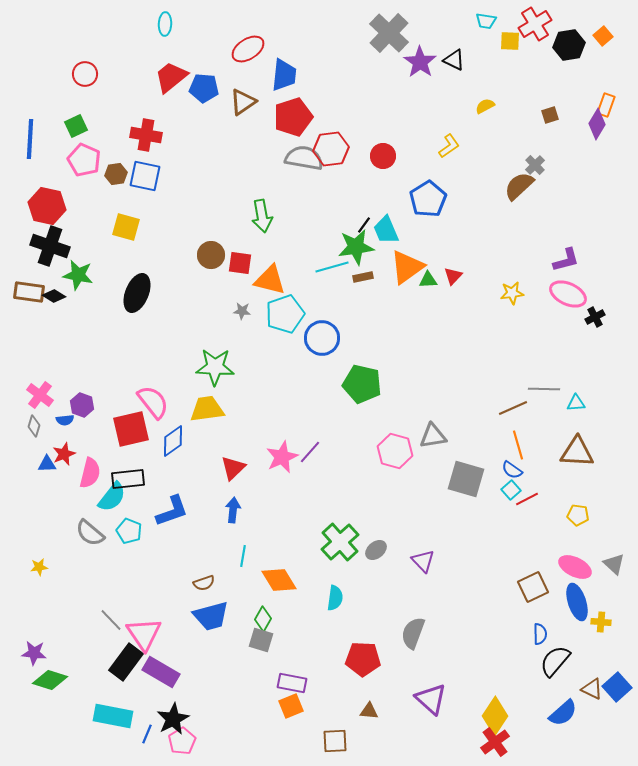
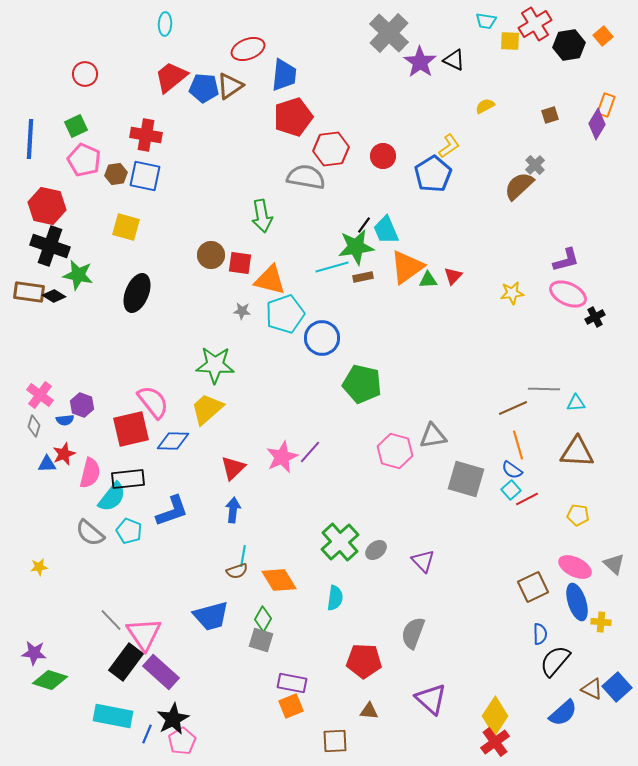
red ellipse at (248, 49): rotated 12 degrees clockwise
brown triangle at (243, 102): moved 13 px left, 16 px up
gray semicircle at (304, 158): moved 2 px right, 19 px down
blue pentagon at (428, 199): moved 5 px right, 25 px up
green star at (215, 367): moved 2 px up
yellow trapezoid at (207, 409): rotated 33 degrees counterclockwise
blue diamond at (173, 441): rotated 36 degrees clockwise
brown semicircle at (204, 583): moved 33 px right, 12 px up
red pentagon at (363, 659): moved 1 px right, 2 px down
purple rectangle at (161, 672): rotated 12 degrees clockwise
